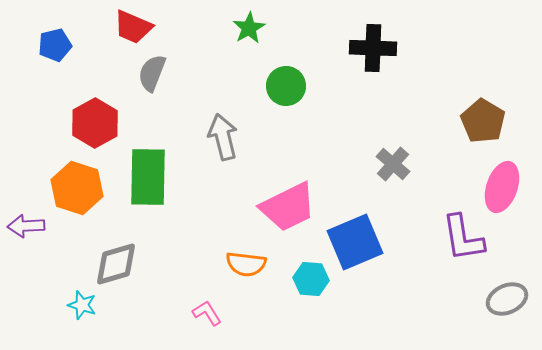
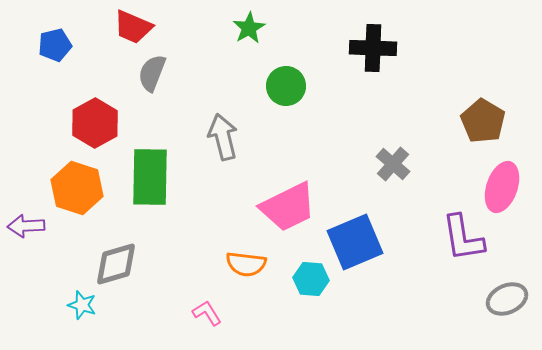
green rectangle: moved 2 px right
